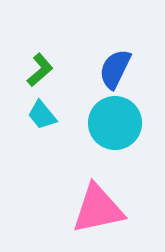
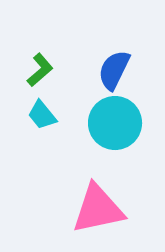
blue semicircle: moved 1 px left, 1 px down
